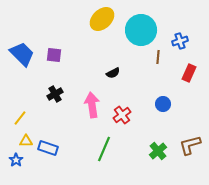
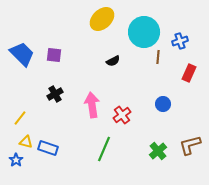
cyan circle: moved 3 px right, 2 px down
black semicircle: moved 12 px up
yellow triangle: moved 1 px down; rotated 16 degrees clockwise
